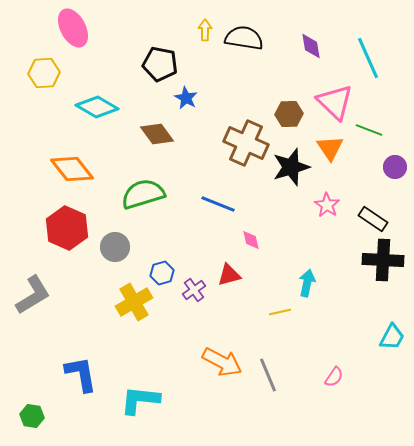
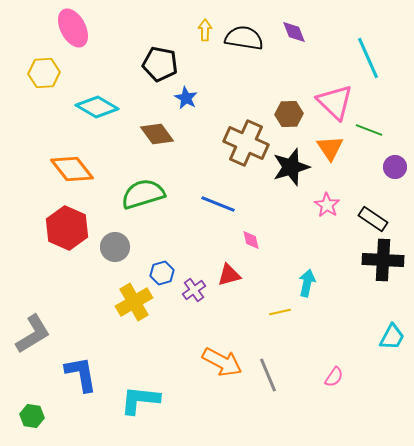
purple diamond: moved 17 px left, 14 px up; rotated 12 degrees counterclockwise
gray L-shape: moved 39 px down
